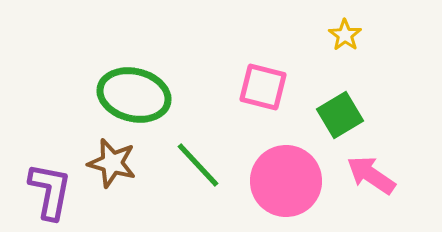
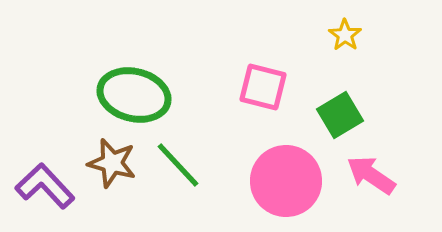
green line: moved 20 px left
purple L-shape: moved 5 px left, 5 px up; rotated 54 degrees counterclockwise
